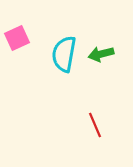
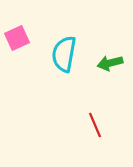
green arrow: moved 9 px right, 9 px down
